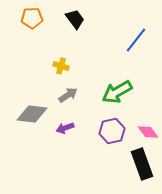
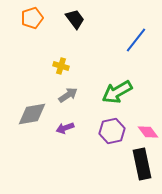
orange pentagon: rotated 15 degrees counterclockwise
gray diamond: rotated 16 degrees counterclockwise
black rectangle: rotated 8 degrees clockwise
